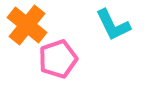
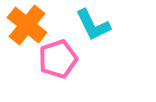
cyan L-shape: moved 20 px left
